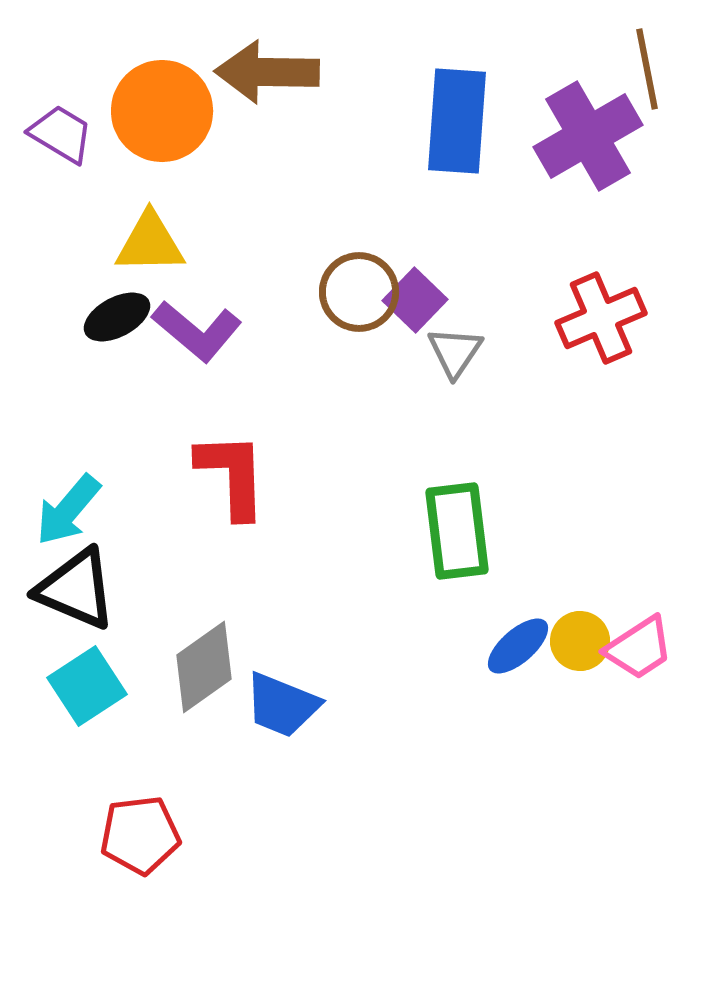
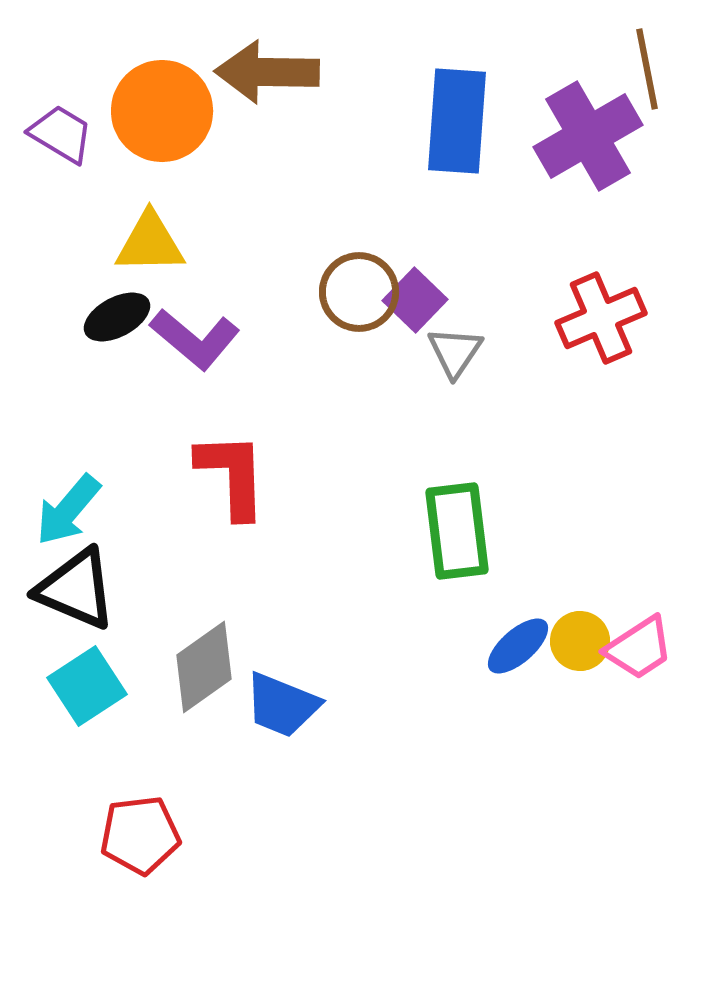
purple L-shape: moved 2 px left, 8 px down
